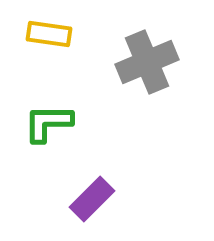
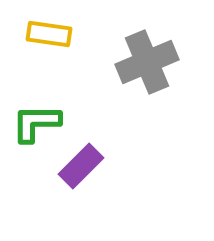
green L-shape: moved 12 px left
purple rectangle: moved 11 px left, 33 px up
